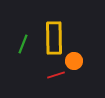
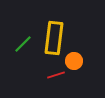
yellow rectangle: rotated 8 degrees clockwise
green line: rotated 24 degrees clockwise
